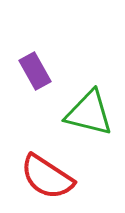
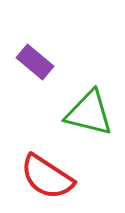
purple rectangle: moved 9 px up; rotated 21 degrees counterclockwise
